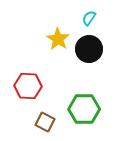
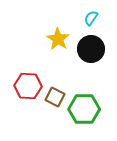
cyan semicircle: moved 2 px right
black circle: moved 2 px right
brown square: moved 10 px right, 25 px up
